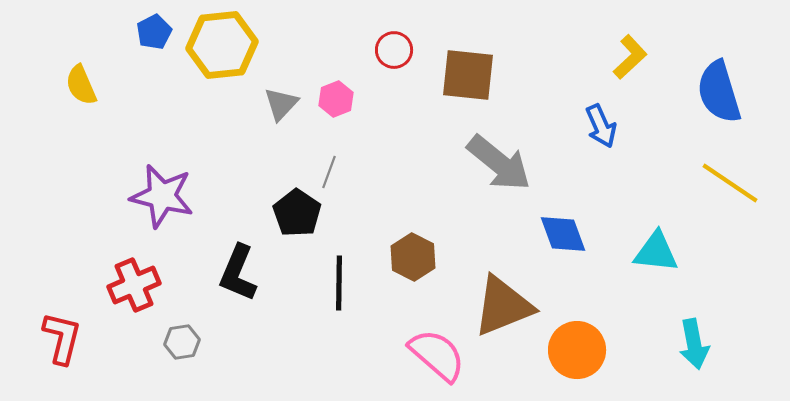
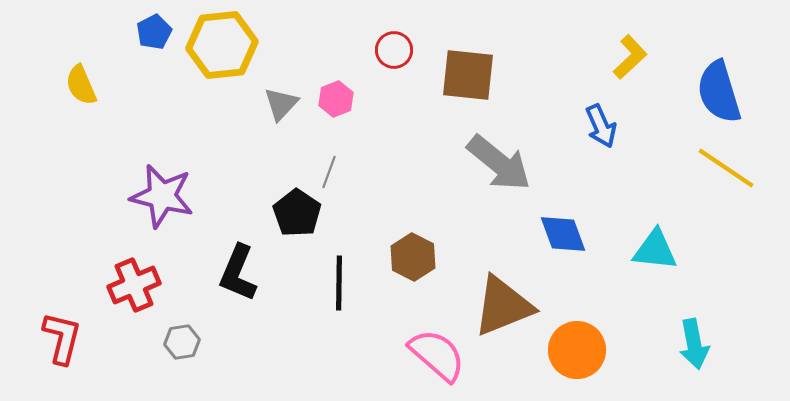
yellow line: moved 4 px left, 15 px up
cyan triangle: moved 1 px left, 2 px up
